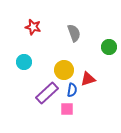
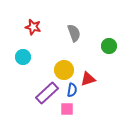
green circle: moved 1 px up
cyan circle: moved 1 px left, 5 px up
